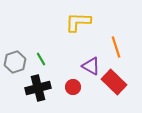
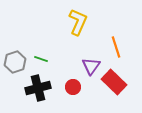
yellow L-shape: rotated 112 degrees clockwise
green line: rotated 40 degrees counterclockwise
purple triangle: rotated 36 degrees clockwise
